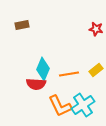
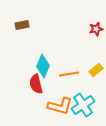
red star: rotated 24 degrees counterclockwise
cyan diamond: moved 3 px up
red semicircle: rotated 72 degrees clockwise
orange L-shape: rotated 50 degrees counterclockwise
